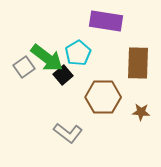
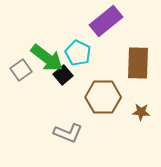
purple rectangle: rotated 48 degrees counterclockwise
cyan pentagon: rotated 15 degrees counterclockwise
gray square: moved 3 px left, 3 px down
gray L-shape: rotated 16 degrees counterclockwise
